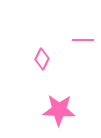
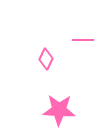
pink diamond: moved 4 px right
